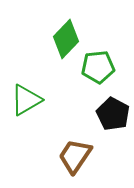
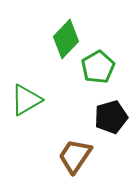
green pentagon: rotated 24 degrees counterclockwise
black pentagon: moved 2 px left, 3 px down; rotated 28 degrees clockwise
